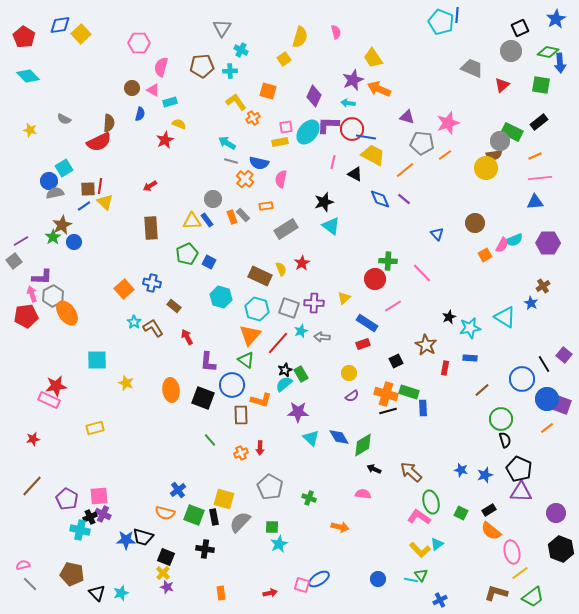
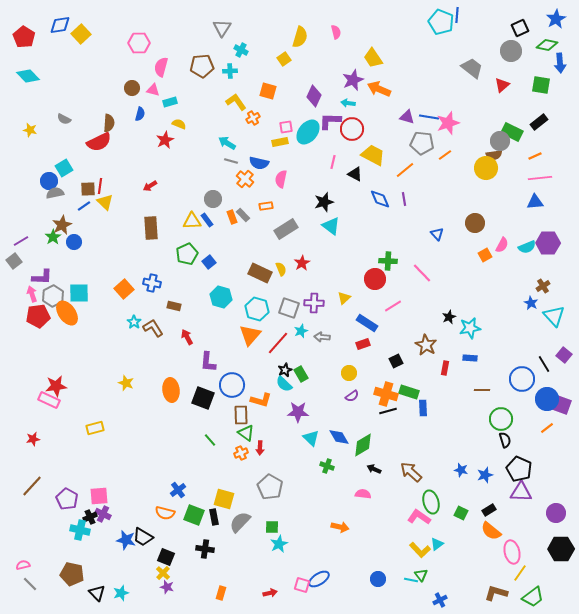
green diamond at (548, 52): moved 1 px left, 7 px up
gray trapezoid at (472, 68): rotated 15 degrees clockwise
pink triangle at (153, 90): rotated 16 degrees counterclockwise
purple L-shape at (328, 125): moved 2 px right, 4 px up
blue line at (366, 137): moved 63 px right, 20 px up
purple line at (404, 199): rotated 40 degrees clockwise
cyan semicircle at (514, 240): moved 13 px right, 7 px down
blue square at (209, 262): rotated 24 degrees clockwise
brown rectangle at (260, 276): moved 3 px up
brown rectangle at (174, 306): rotated 24 degrees counterclockwise
red pentagon at (26, 316): moved 12 px right
cyan triangle at (505, 317): moved 49 px right, 1 px up; rotated 15 degrees clockwise
cyan square at (97, 360): moved 18 px left, 67 px up
green triangle at (246, 360): moved 73 px down
cyan semicircle at (284, 384): rotated 96 degrees counterclockwise
brown line at (482, 390): rotated 42 degrees clockwise
green cross at (309, 498): moved 18 px right, 32 px up
black trapezoid at (143, 537): rotated 15 degrees clockwise
blue star at (126, 540): rotated 12 degrees clockwise
black hexagon at (561, 549): rotated 20 degrees counterclockwise
yellow line at (520, 573): rotated 18 degrees counterclockwise
orange rectangle at (221, 593): rotated 24 degrees clockwise
